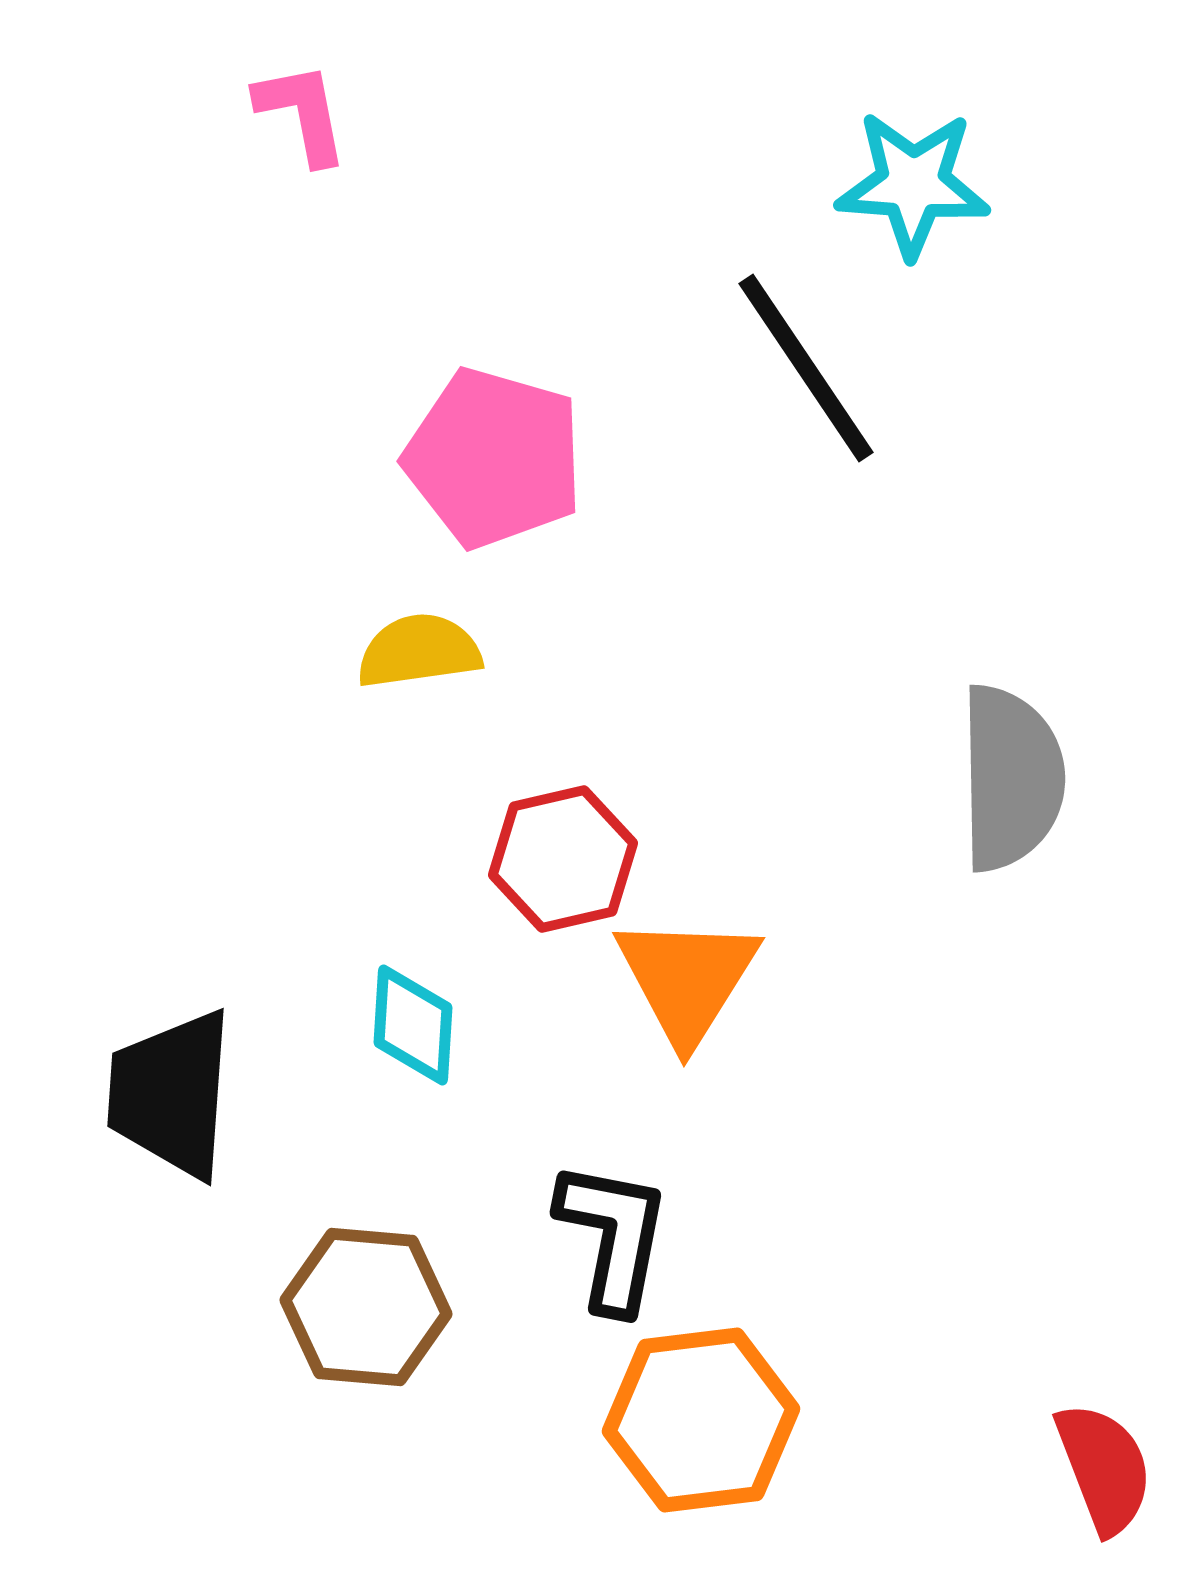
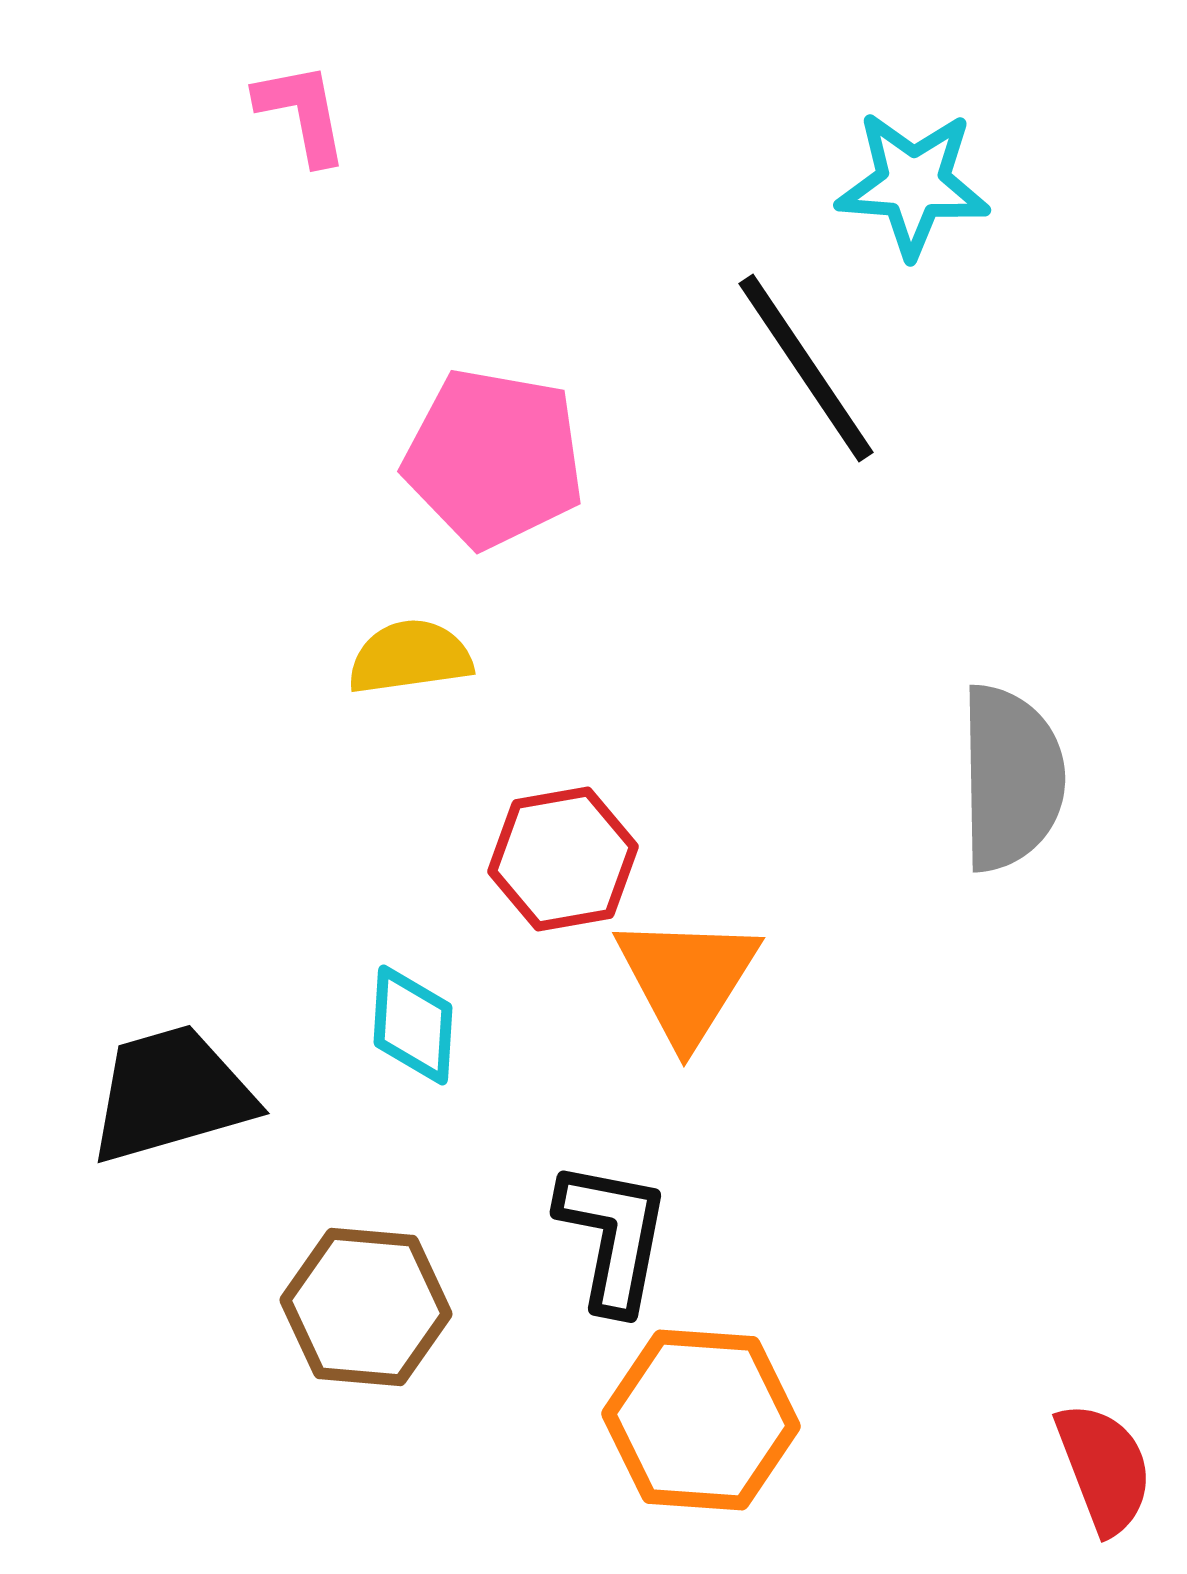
pink pentagon: rotated 6 degrees counterclockwise
yellow semicircle: moved 9 px left, 6 px down
red hexagon: rotated 3 degrees clockwise
black trapezoid: rotated 70 degrees clockwise
orange hexagon: rotated 11 degrees clockwise
